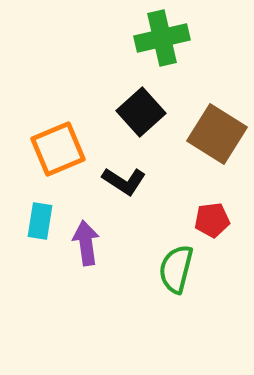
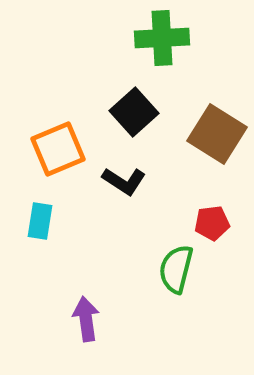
green cross: rotated 10 degrees clockwise
black square: moved 7 px left
red pentagon: moved 3 px down
purple arrow: moved 76 px down
